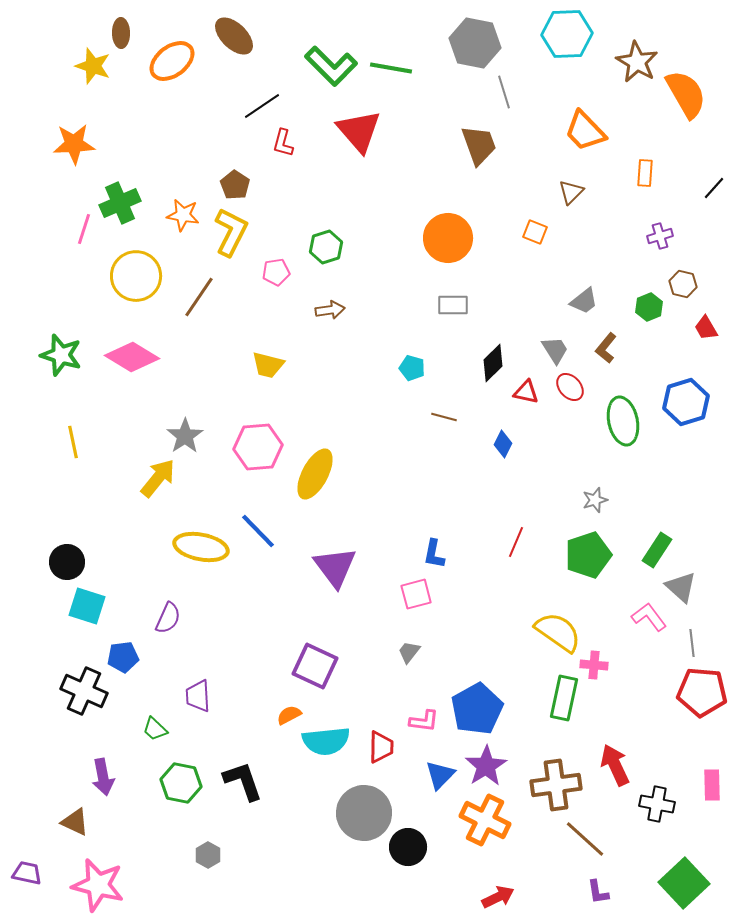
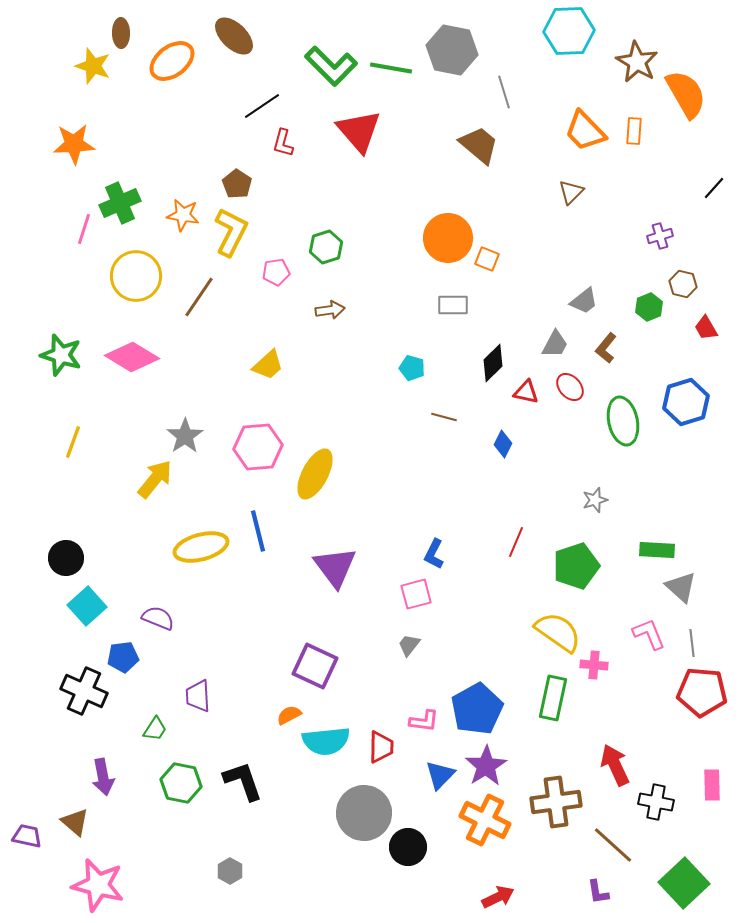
cyan hexagon at (567, 34): moved 2 px right, 3 px up
gray hexagon at (475, 43): moved 23 px left, 7 px down
brown trapezoid at (479, 145): rotated 30 degrees counterclockwise
orange rectangle at (645, 173): moved 11 px left, 42 px up
brown pentagon at (235, 185): moved 2 px right, 1 px up
orange square at (535, 232): moved 48 px left, 27 px down
gray trapezoid at (555, 350): moved 6 px up; rotated 60 degrees clockwise
yellow trapezoid at (268, 365): rotated 56 degrees counterclockwise
yellow line at (73, 442): rotated 32 degrees clockwise
yellow arrow at (158, 478): moved 3 px left, 1 px down
blue line at (258, 531): rotated 30 degrees clockwise
yellow ellipse at (201, 547): rotated 26 degrees counterclockwise
green rectangle at (657, 550): rotated 60 degrees clockwise
blue L-shape at (434, 554): rotated 16 degrees clockwise
green pentagon at (588, 555): moved 12 px left, 11 px down
black circle at (67, 562): moved 1 px left, 4 px up
cyan square at (87, 606): rotated 30 degrees clockwise
pink L-shape at (649, 617): moved 17 px down; rotated 15 degrees clockwise
purple semicircle at (168, 618): moved 10 px left; rotated 92 degrees counterclockwise
gray trapezoid at (409, 652): moved 7 px up
green rectangle at (564, 698): moved 11 px left
green trapezoid at (155, 729): rotated 100 degrees counterclockwise
brown cross at (556, 785): moved 17 px down
black cross at (657, 804): moved 1 px left, 2 px up
brown triangle at (75, 822): rotated 16 degrees clockwise
brown line at (585, 839): moved 28 px right, 6 px down
gray hexagon at (208, 855): moved 22 px right, 16 px down
purple trapezoid at (27, 873): moved 37 px up
